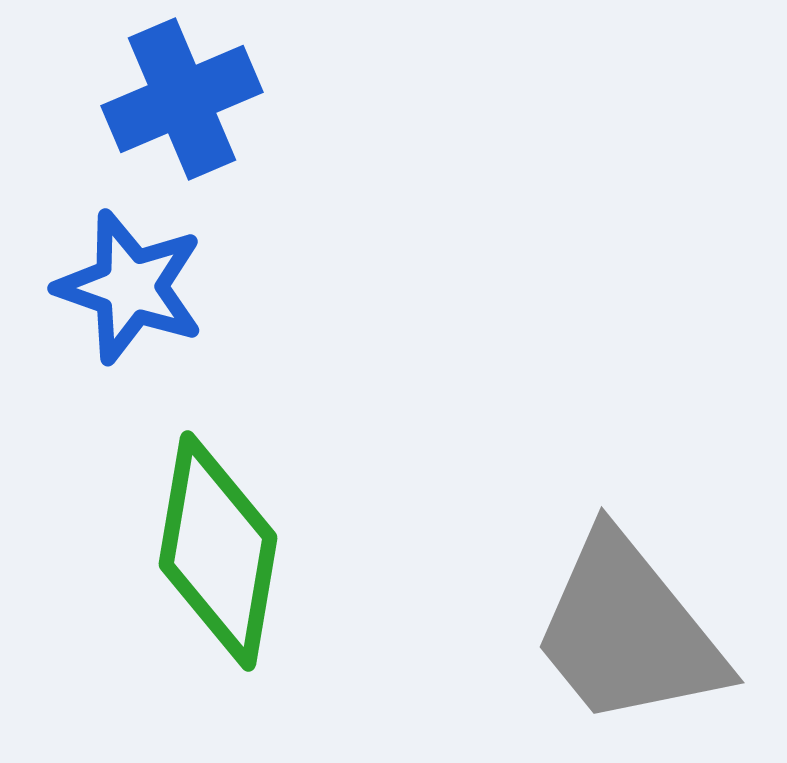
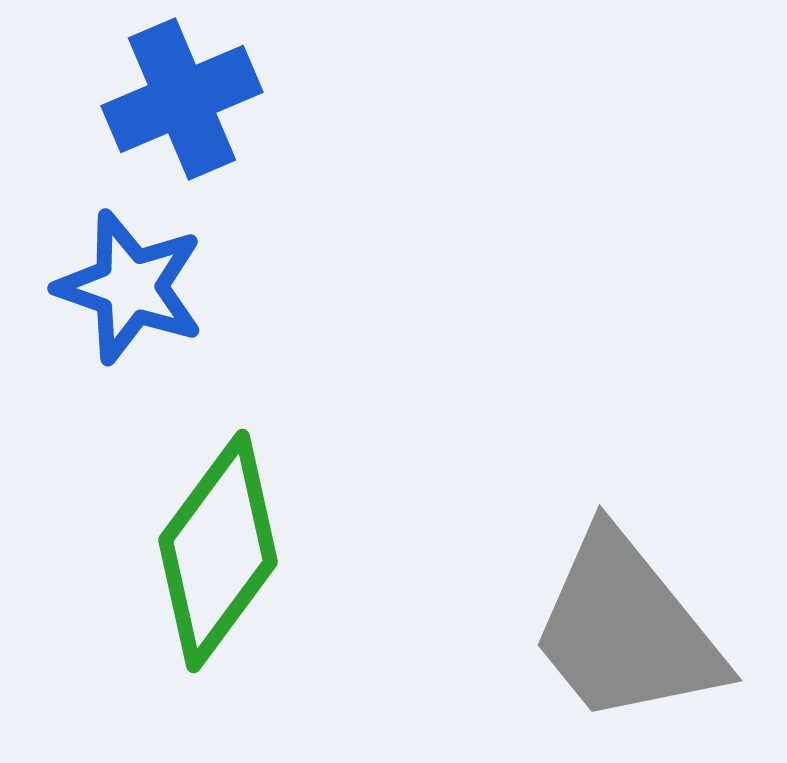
green diamond: rotated 27 degrees clockwise
gray trapezoid: moved 2 px left, 2 px up
